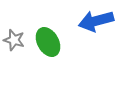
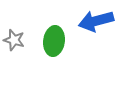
green ellipse: moved 6 px right, 1 px up; rotated 36 degrees clockwise
